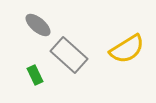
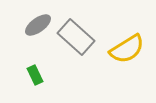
gray ellipse: rotated 76 degrees counterclockwise
gray rectangle: moved 7 px right, 18 px up
